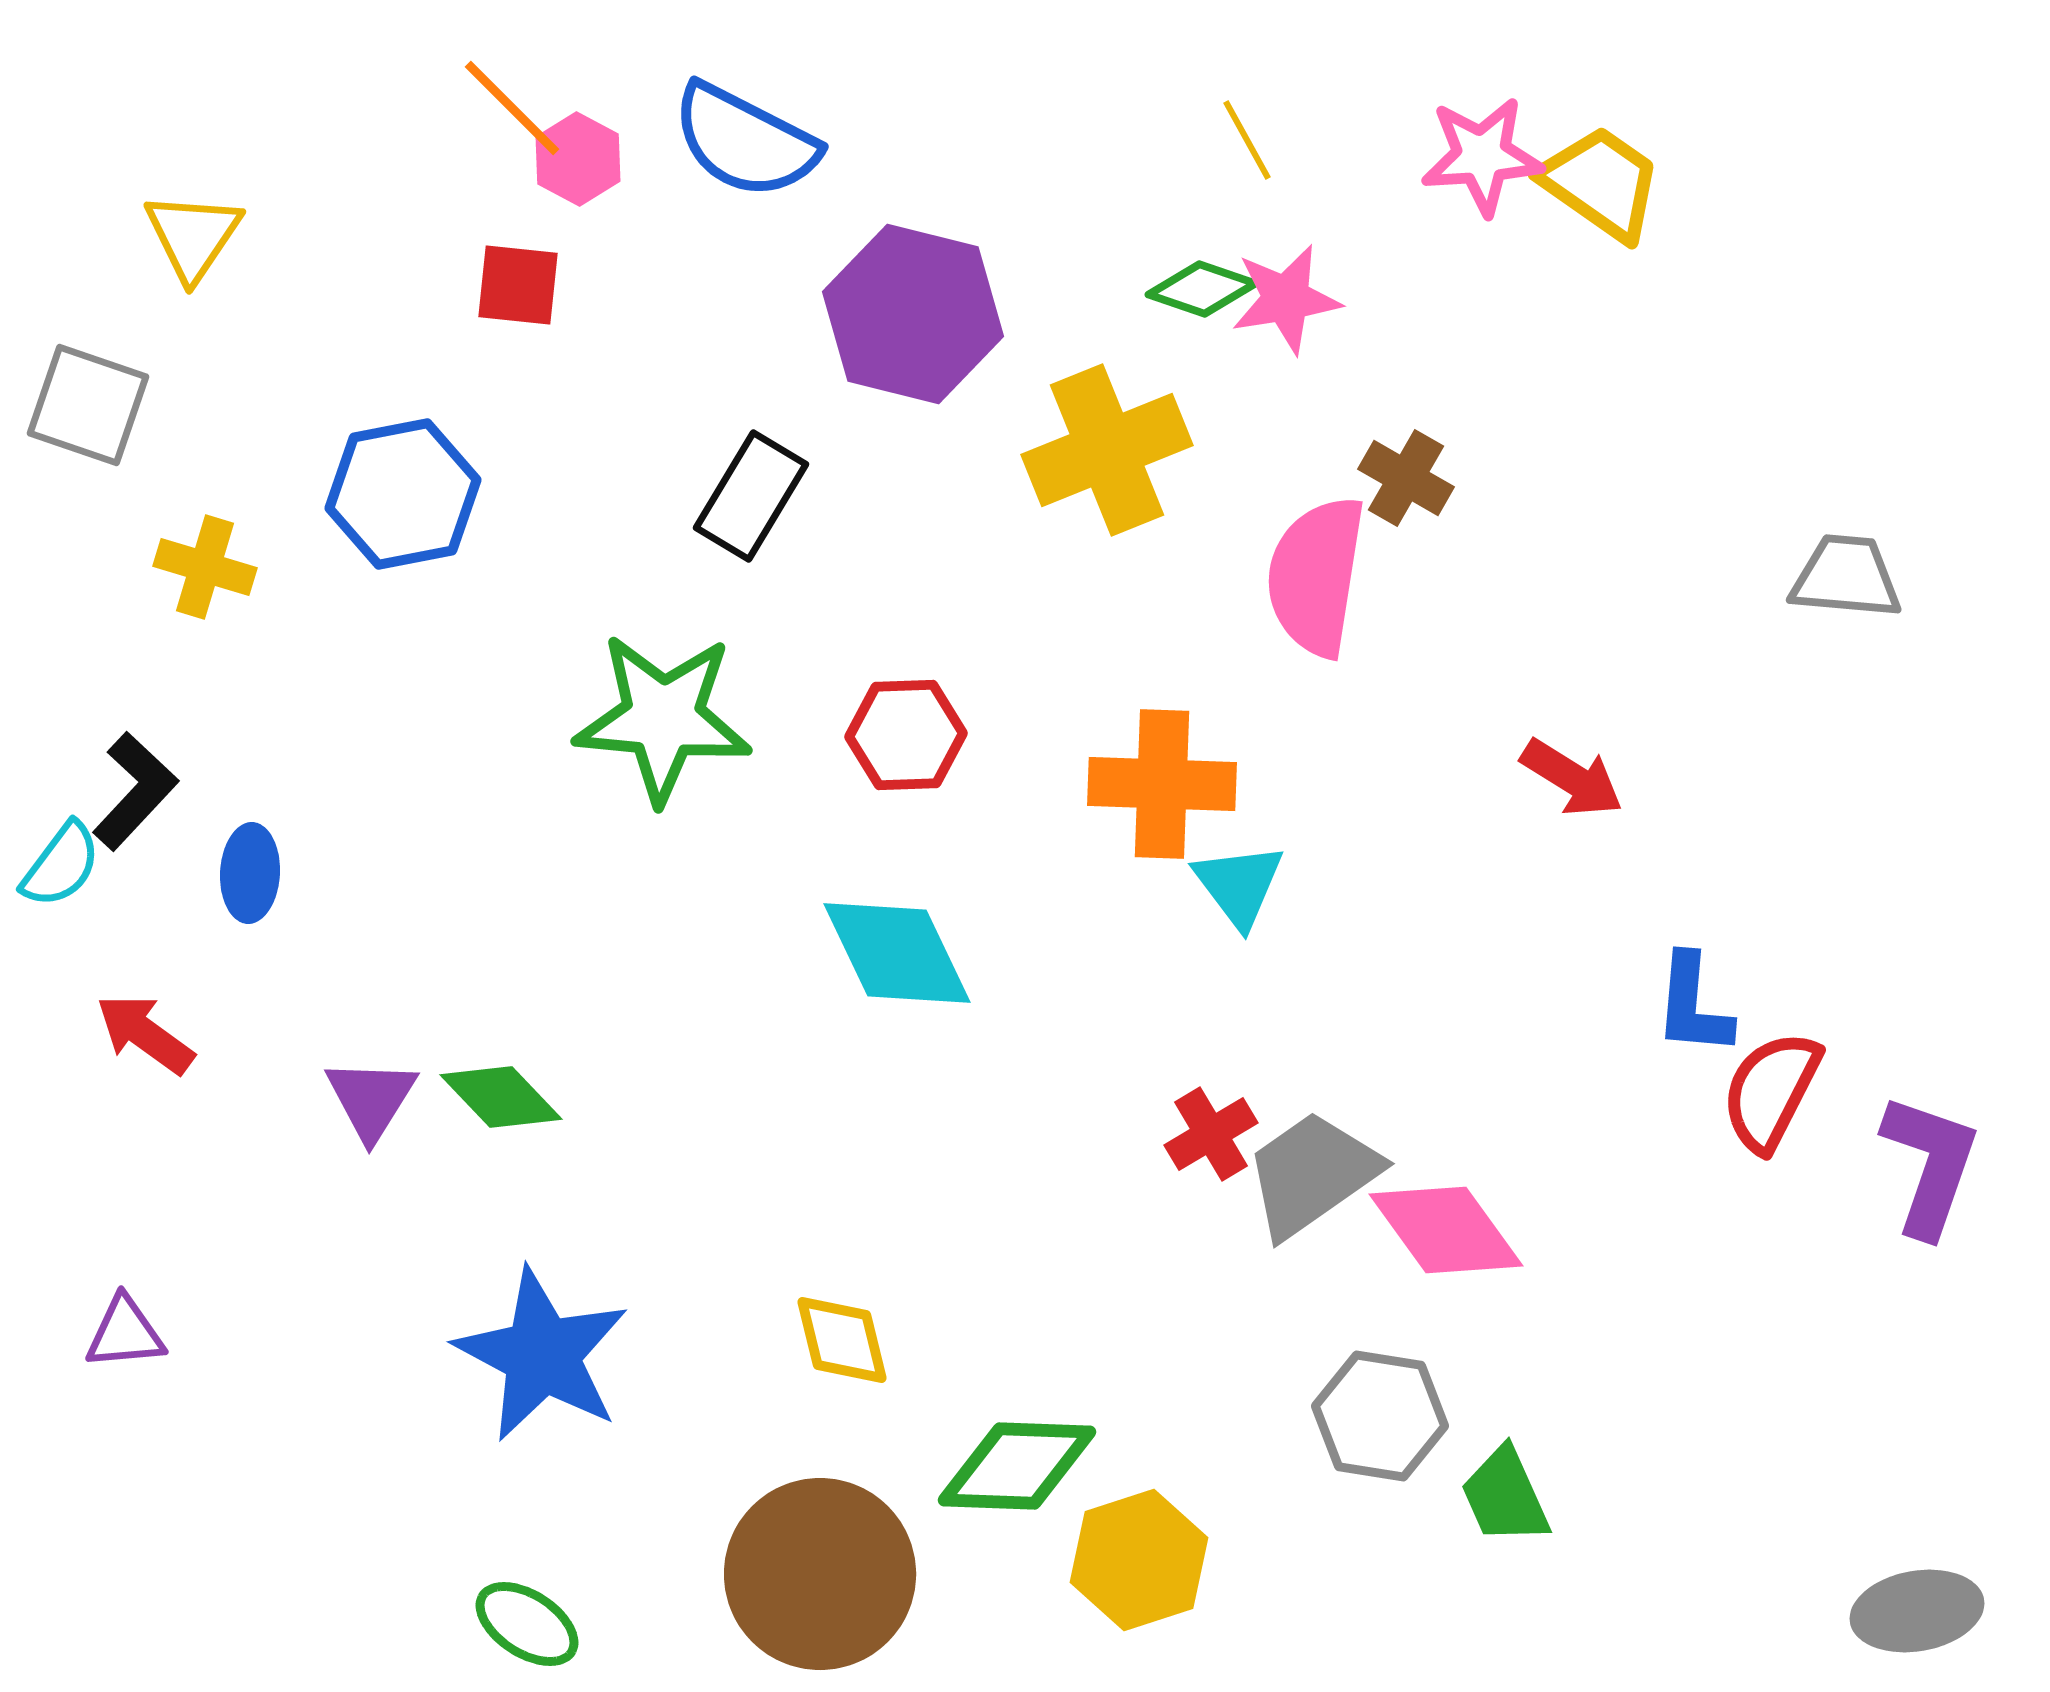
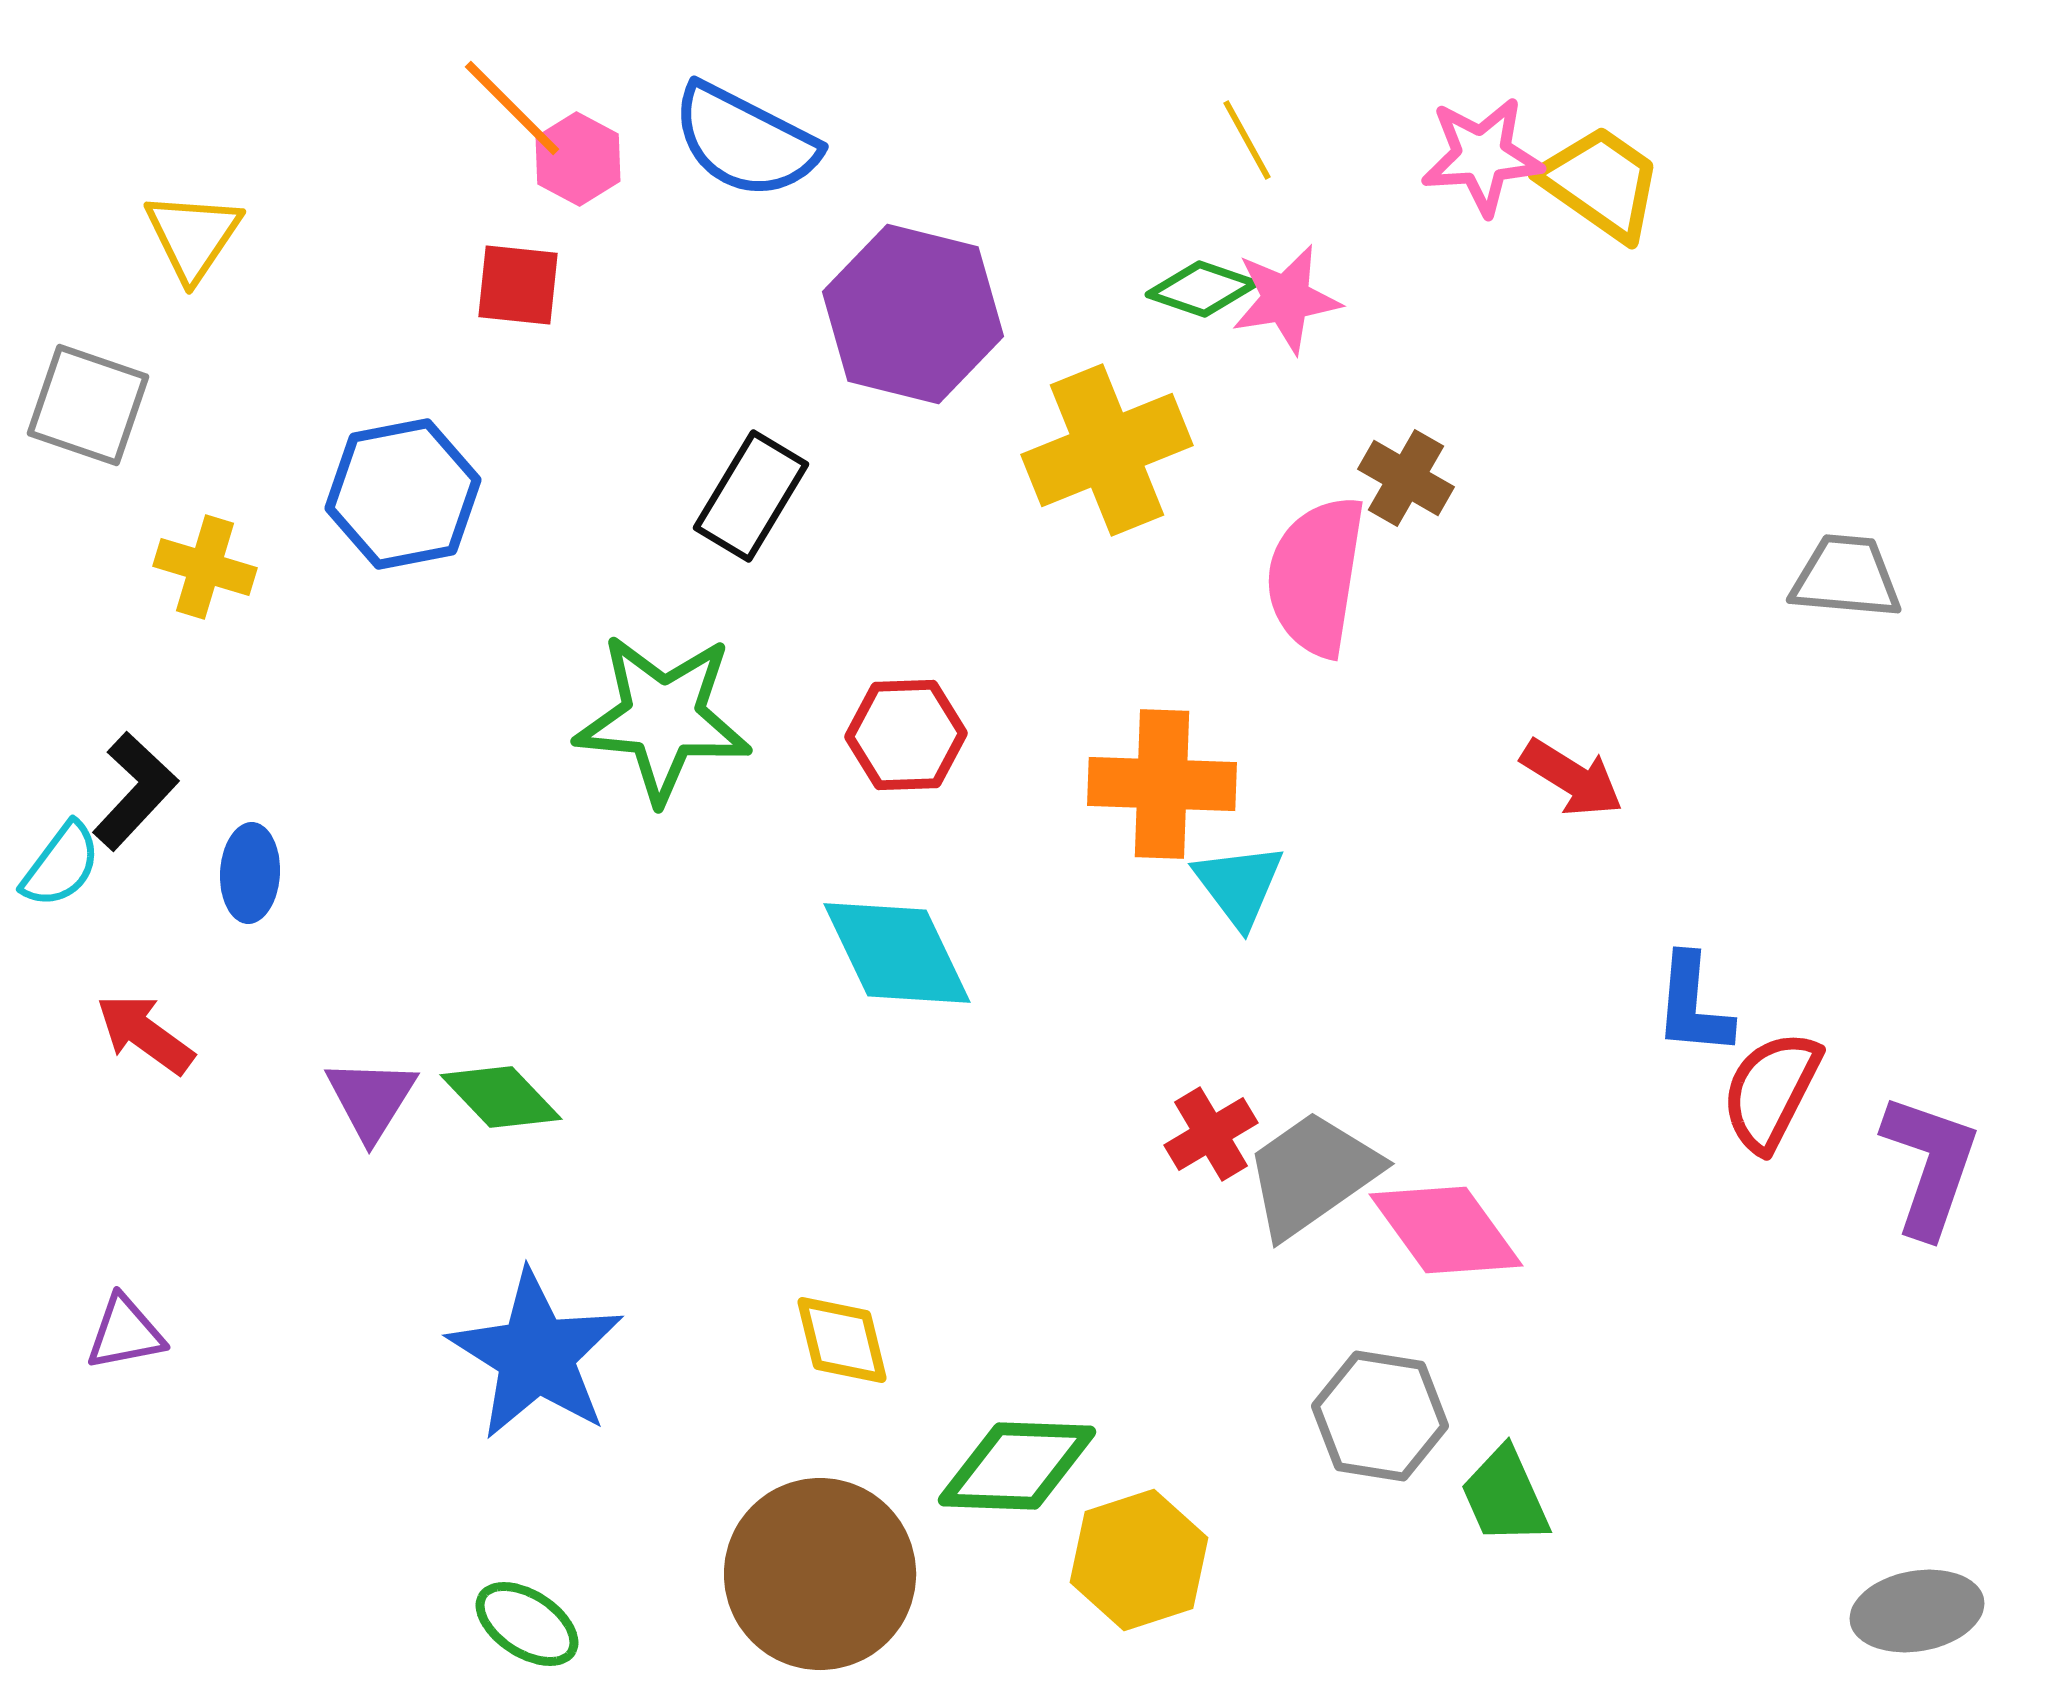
purple triangle at (125, 1333): rotated 6 degrees counterclockwise
blue star at (542, 1355): moved 6 px left; rotated 4 degrees clockwise
